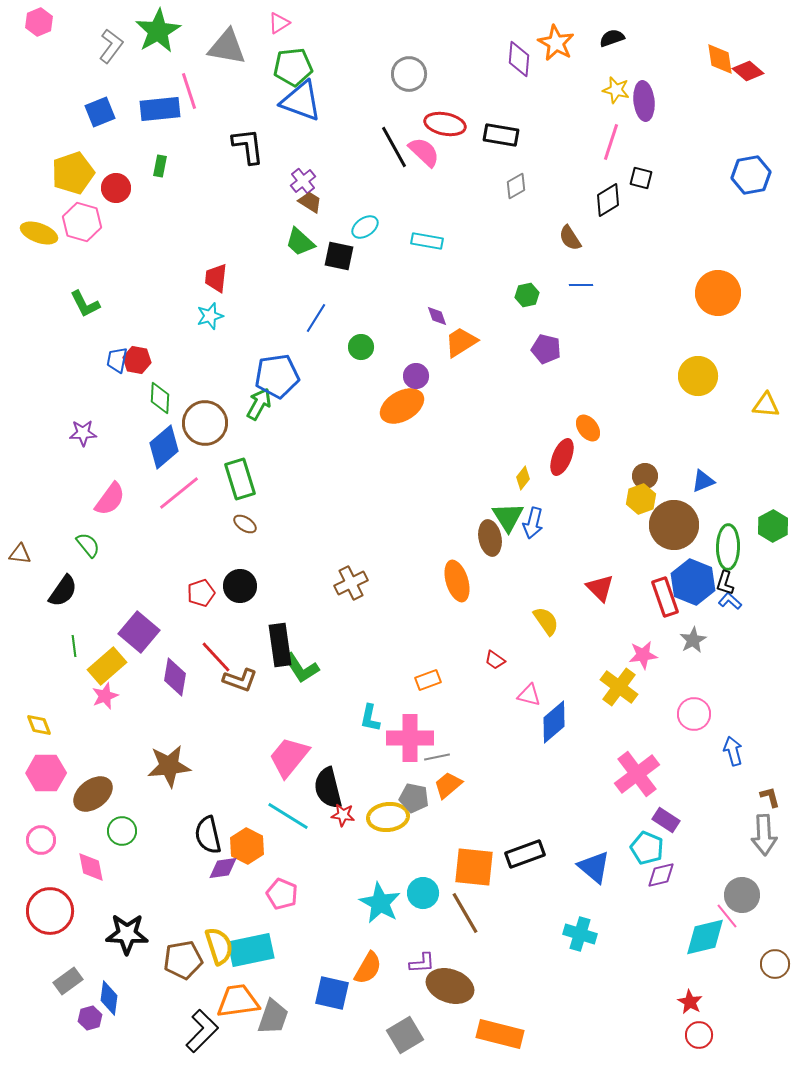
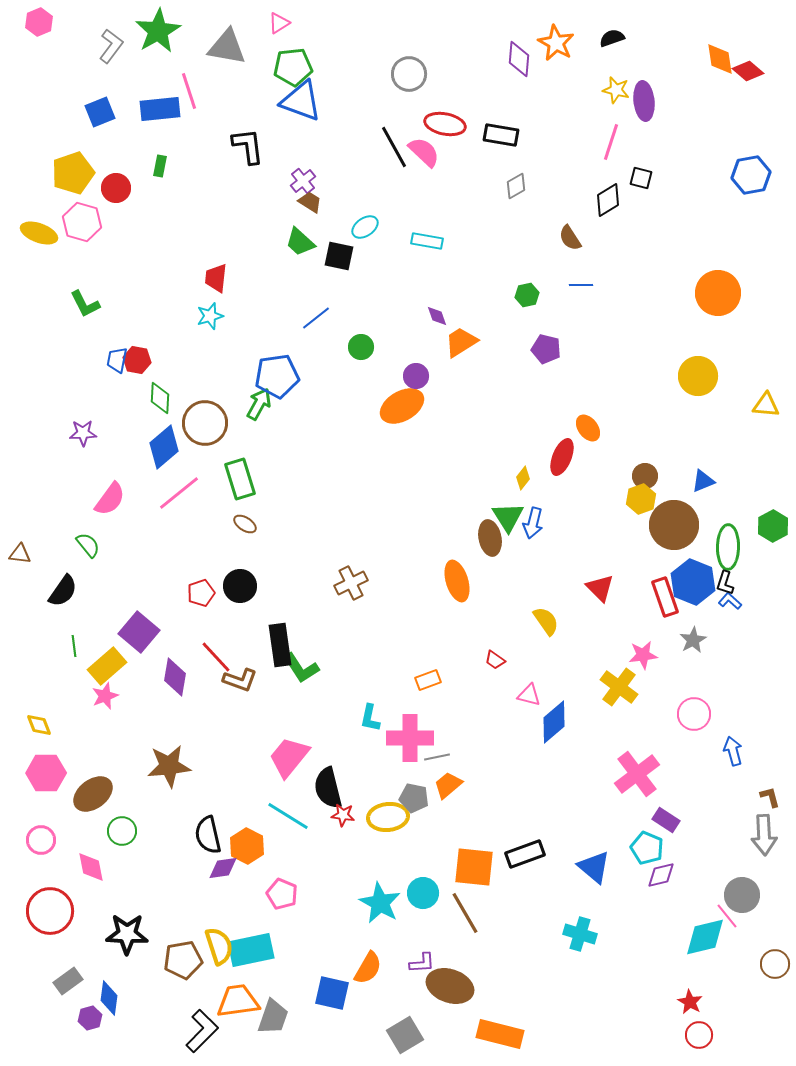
blue line at (316, 318): rotated 20 degrees clockwise
